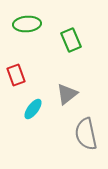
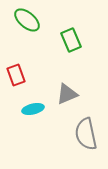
green ellipse: moved 4 px up; rotated 44 degrees clockwise
gray triangle: rotated 15 degrees clockwise
cyan ellipse: rotated 40 degrees clockwise
